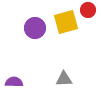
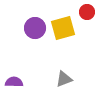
red circle: moved 1 px left, 2 px down
yellow square: moved 3 px left, 6 px down
gray triangle: rotated 18 degrees counterclockwise
